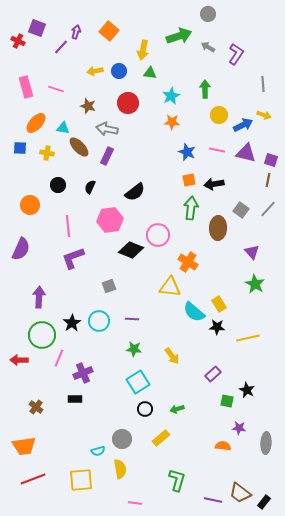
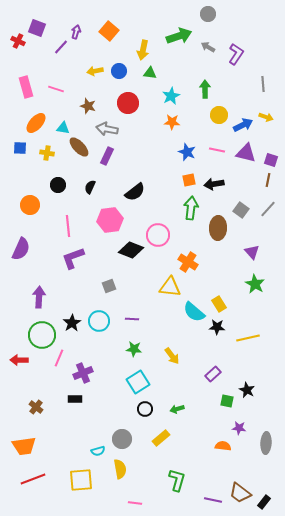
yellow arrow at (264, 115): moved 2 px right, 2 px down
